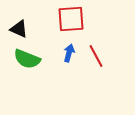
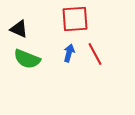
red square: moved 4 px right
red line: moved 1 px left, 2 px up
